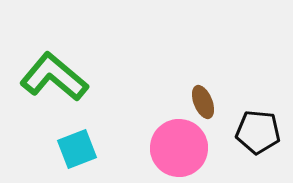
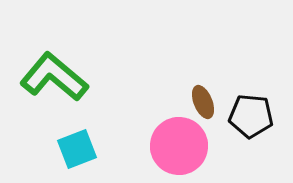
black pentagon: moved 7 px left, 16 px up
pink circle: moved 2 px up
